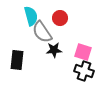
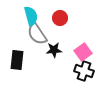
gray semicircle: moved 5 px left, 2 px down
pink square: rotated 36 degrees clockwise
